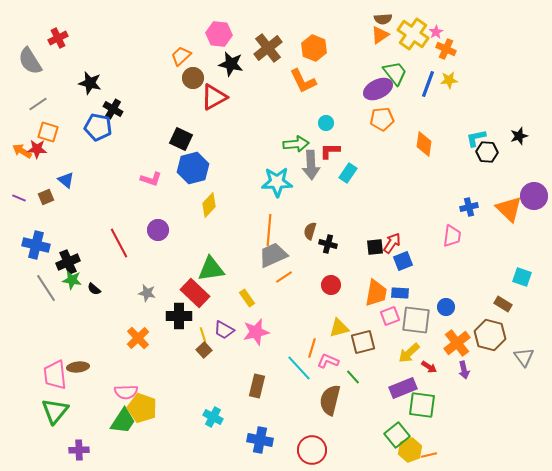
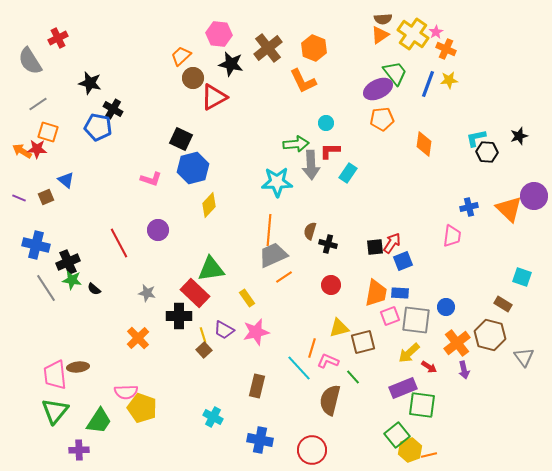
green trapezoid at (123, 421): moved 24 px left
